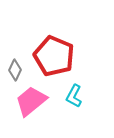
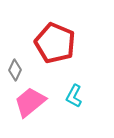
red pentagon: moved 1 px right, 13 px up
pink trapezoid: moved 1 px left, 1 px down
